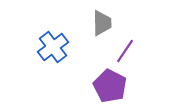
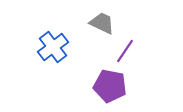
gray trapezoid: rotated 64 degrees counterclockwise
purple pentagon: rotated 16 degrees counterclockwise
